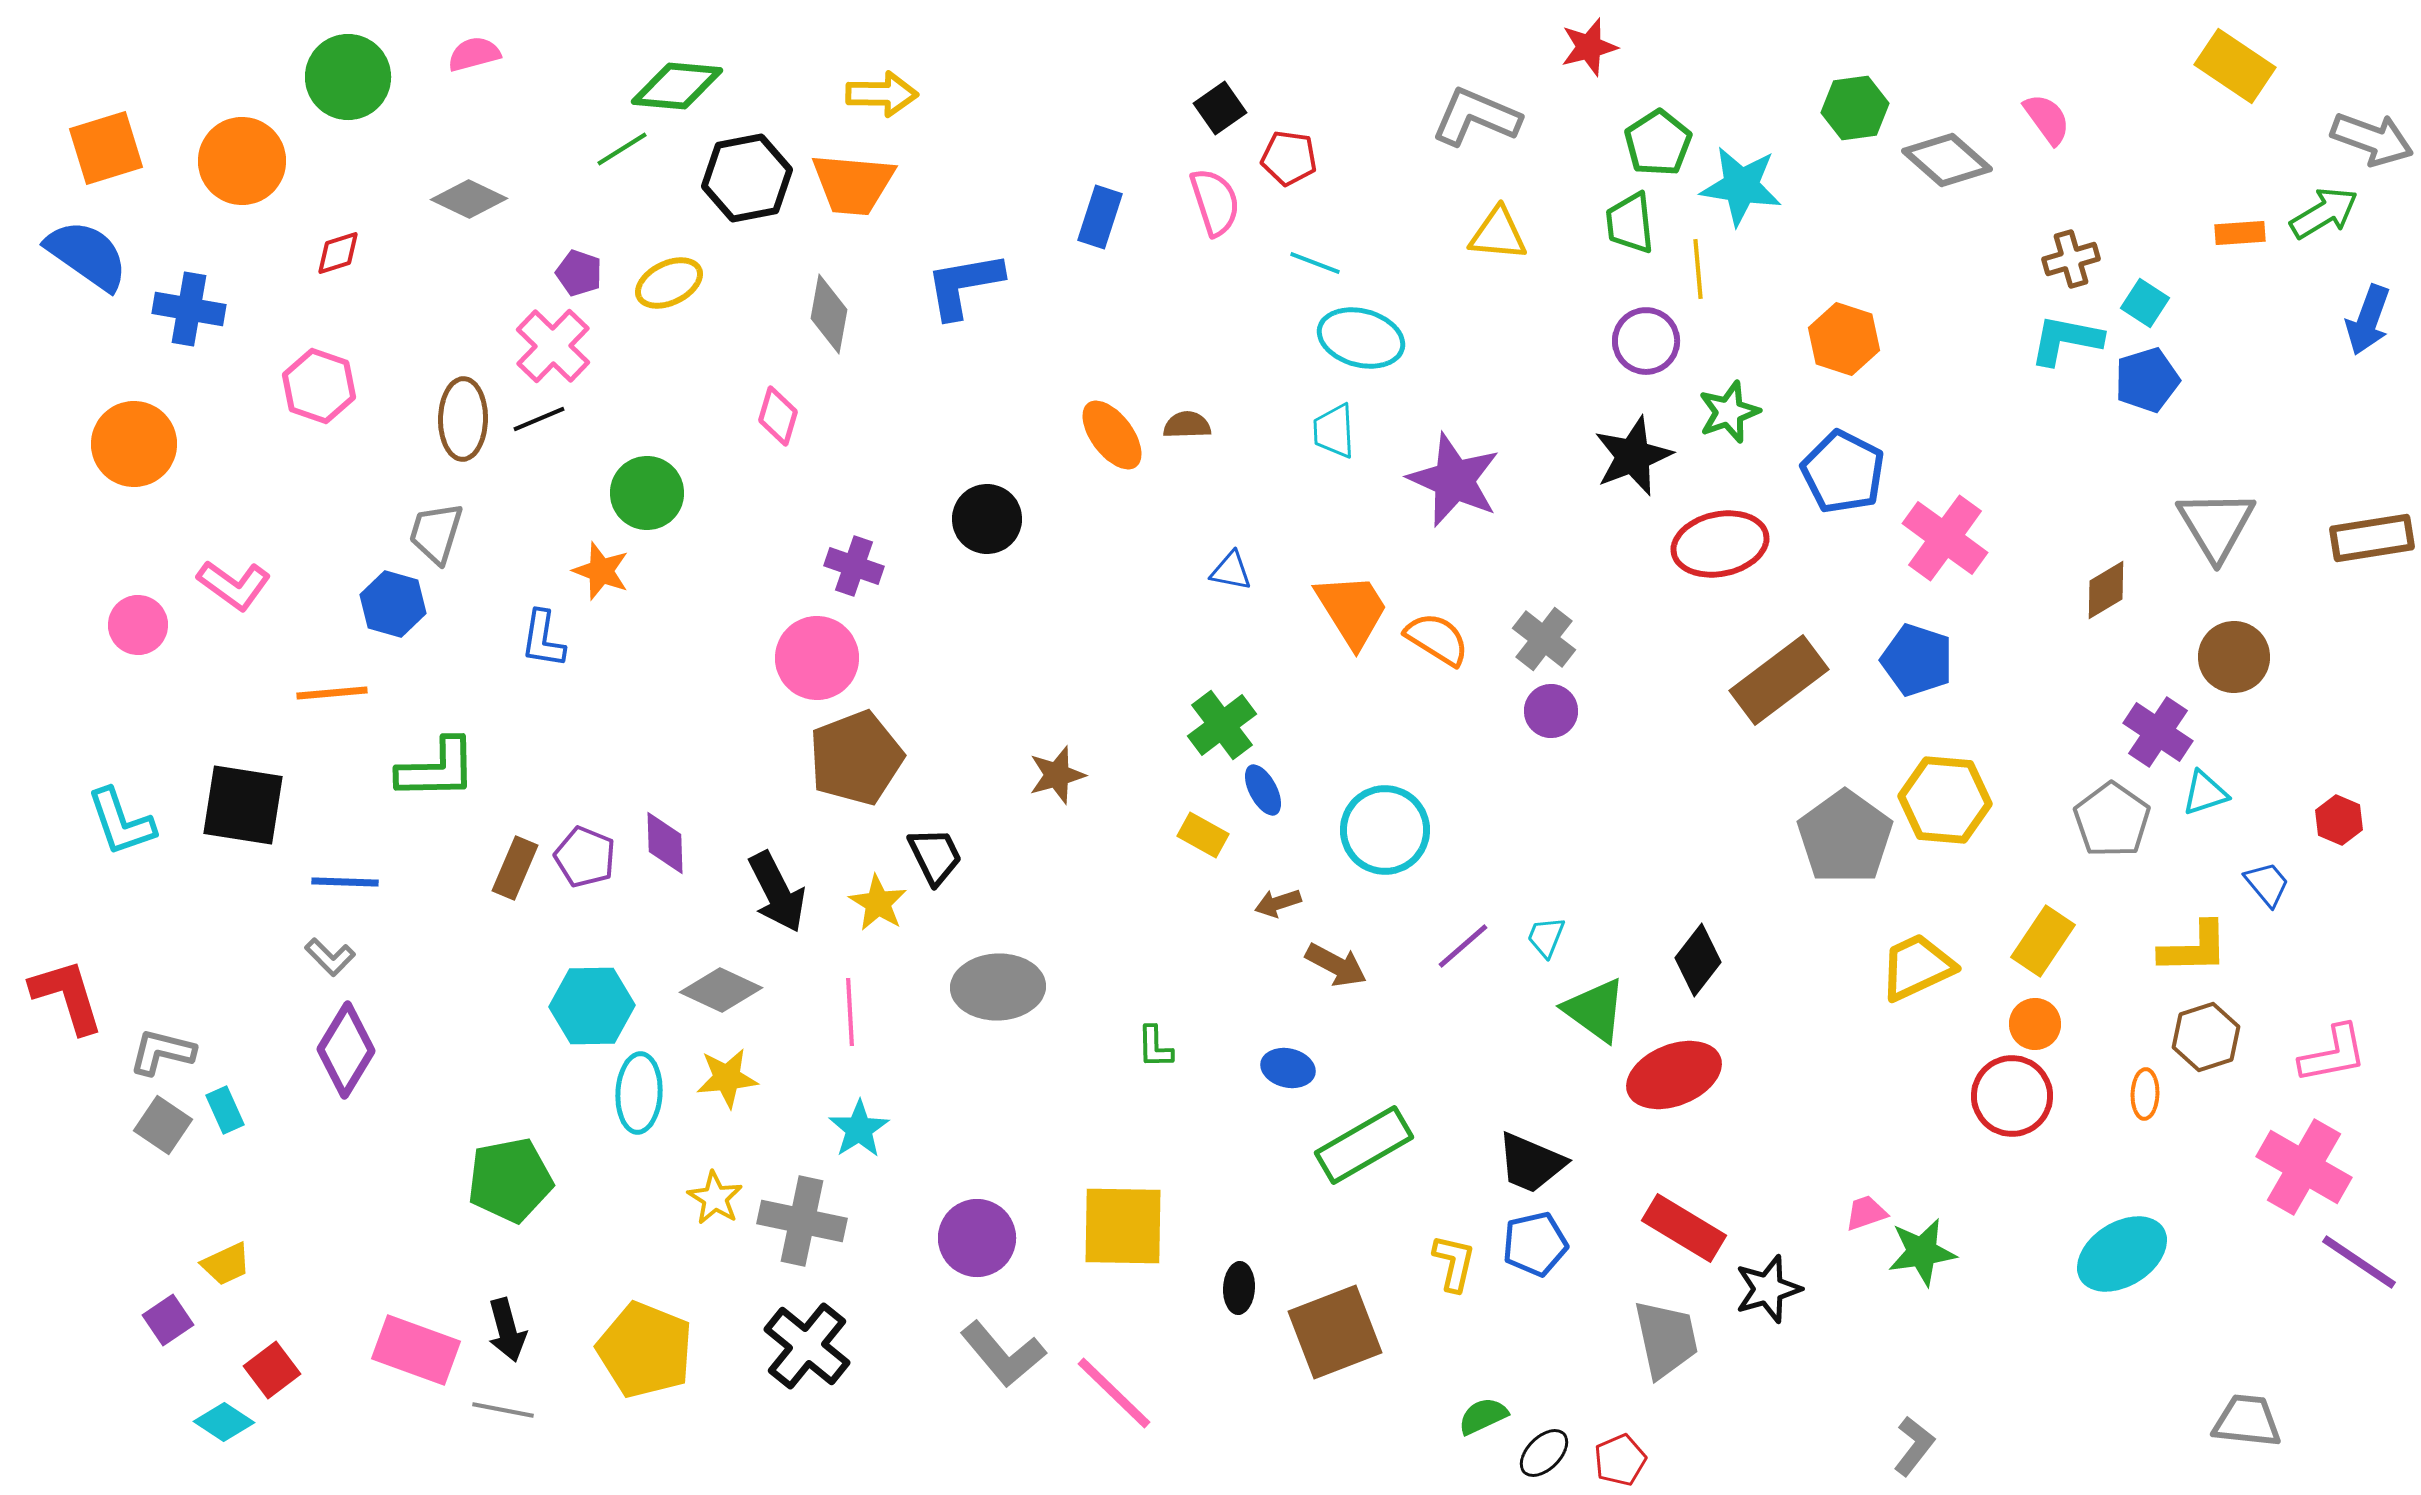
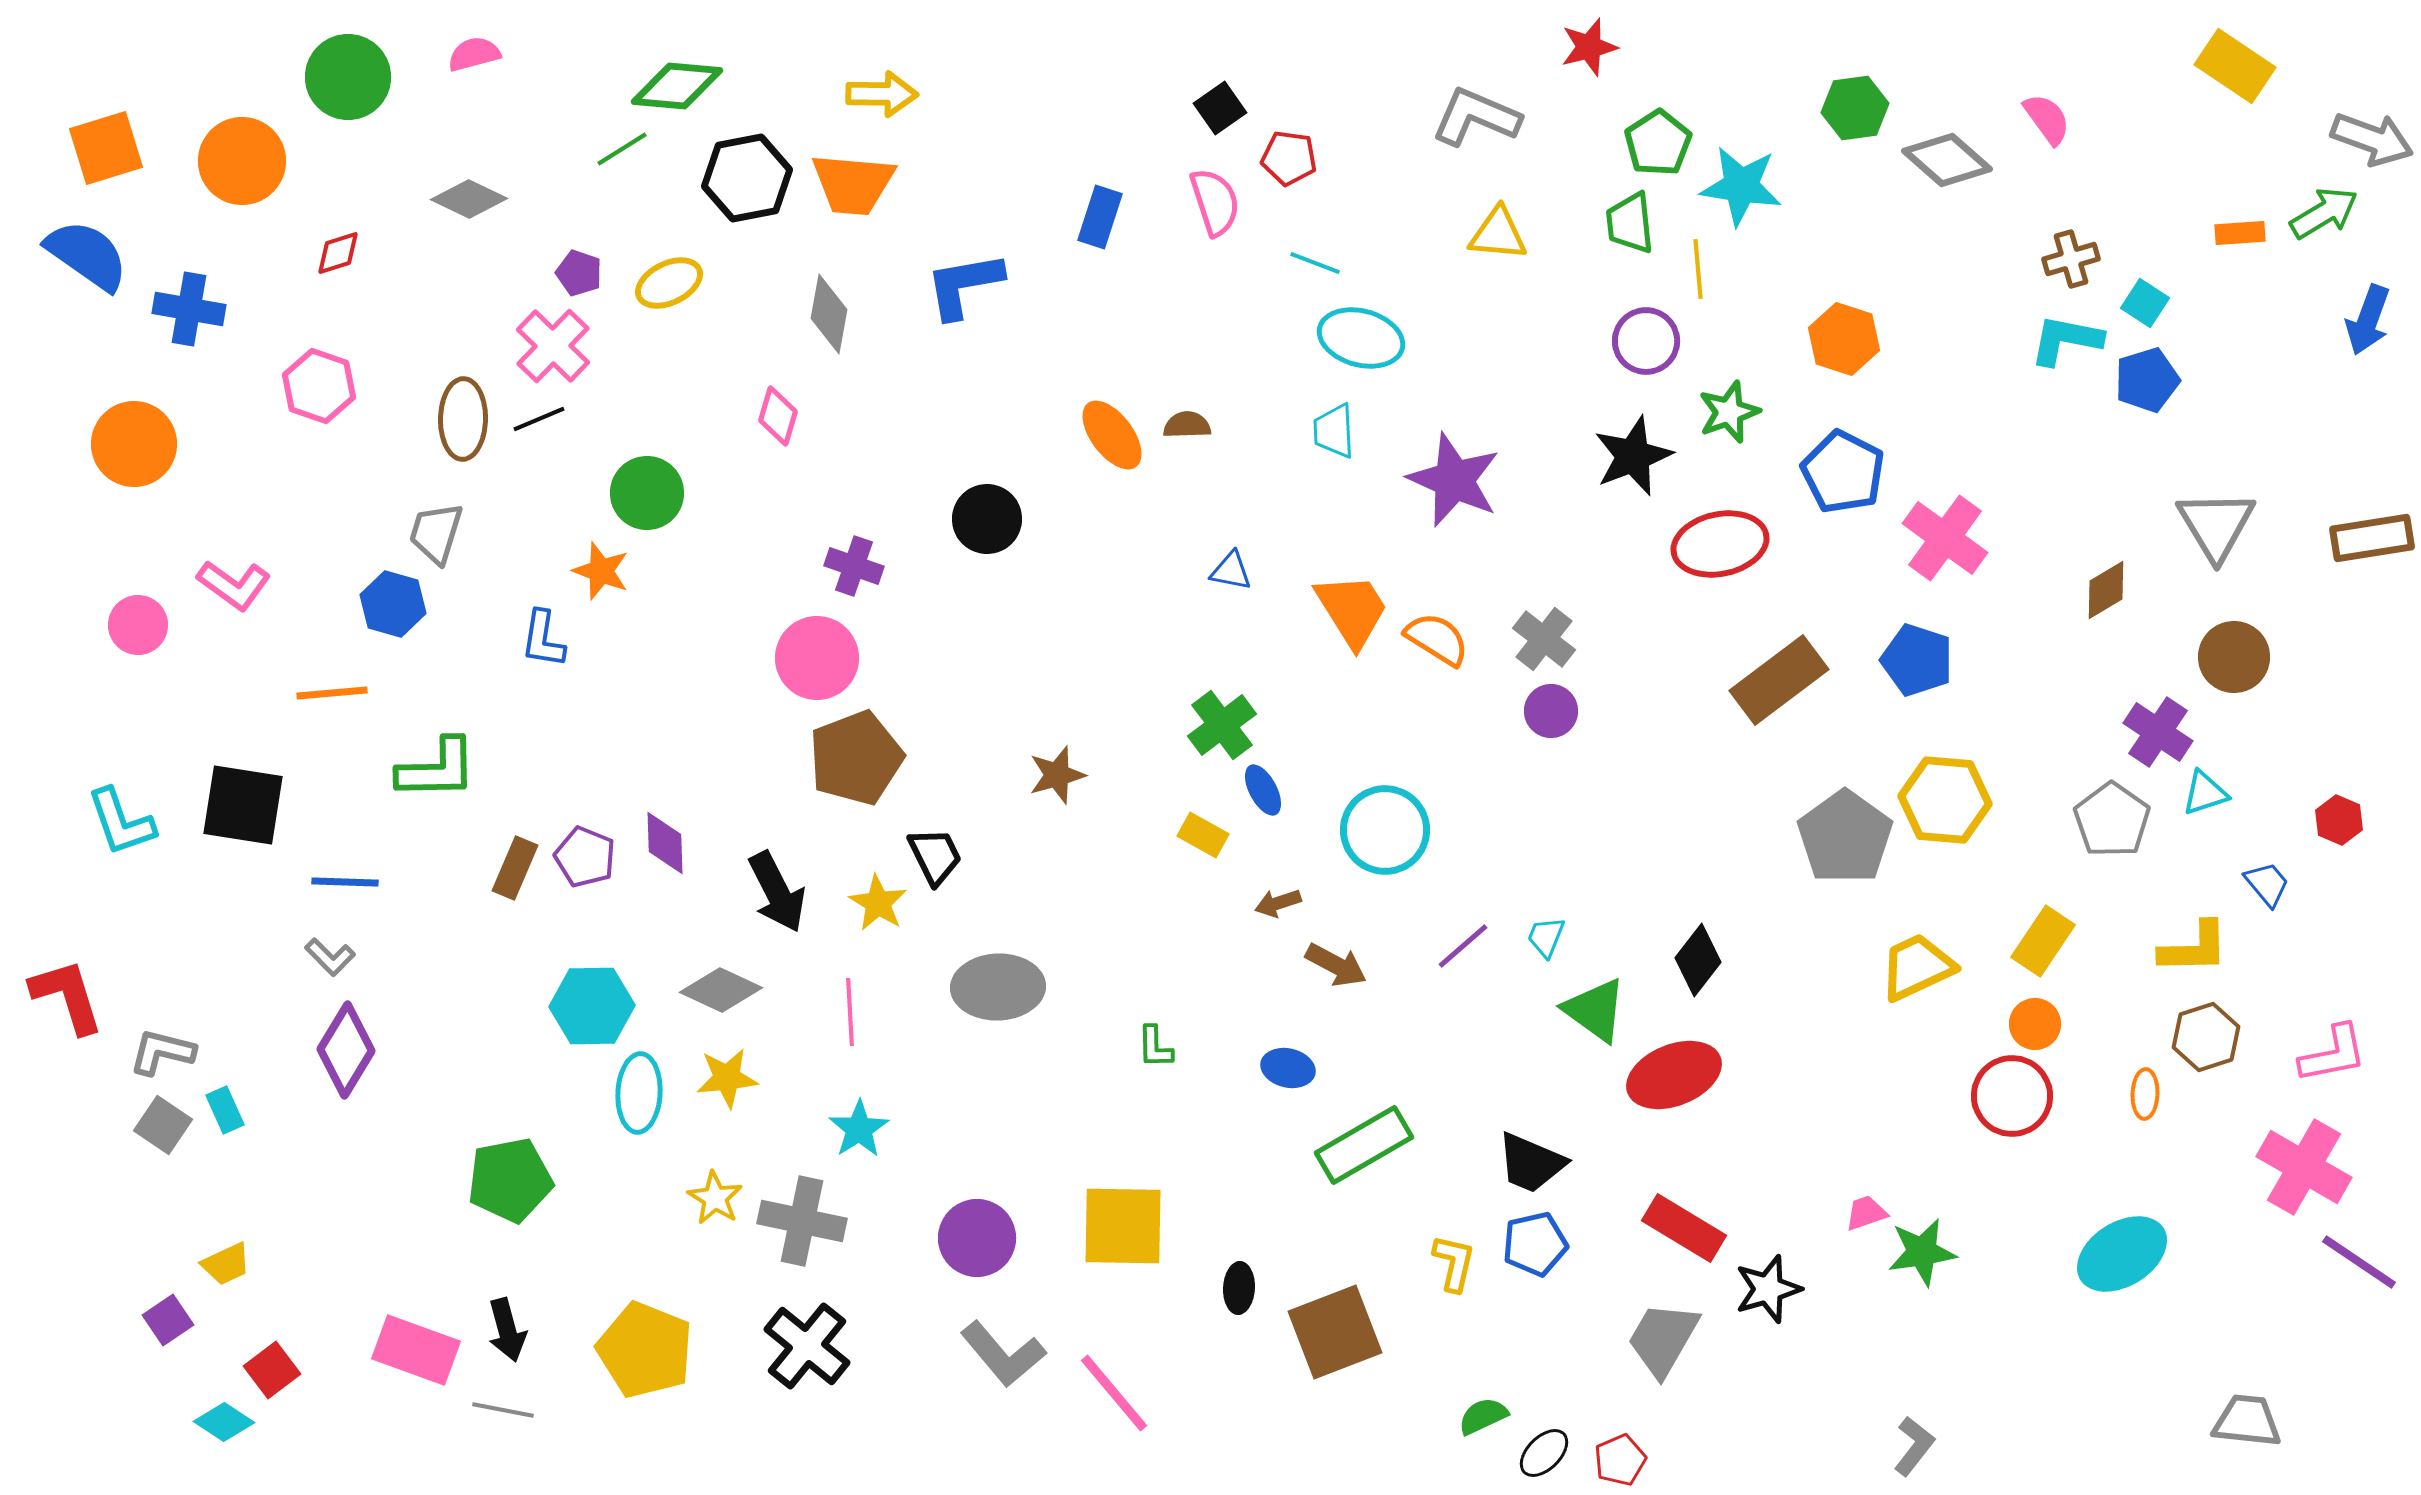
gray trapezoid at (1666, 1339): moved 3 px left; rotated 138 degrees counterclockwise
pink line at (1114, 1393): rotated 6 degrees clockwise
